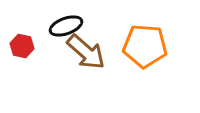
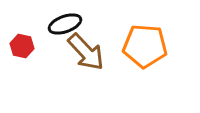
black ellipse: moved 1 px left, 2 px up
brown arrow: rotated 6 degrees clockwise
